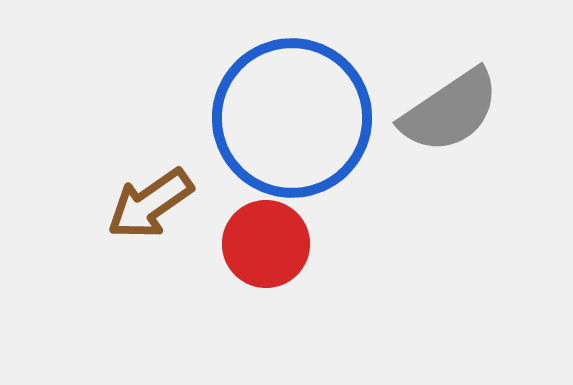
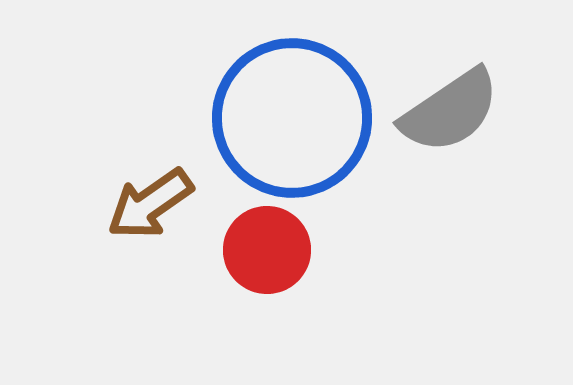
red circle: moved 1 px right, 6 px down
